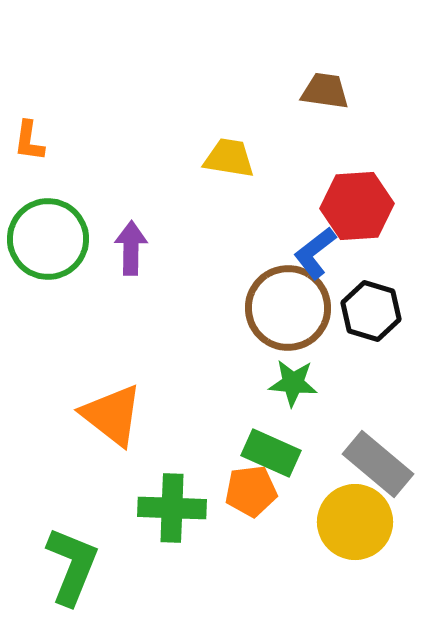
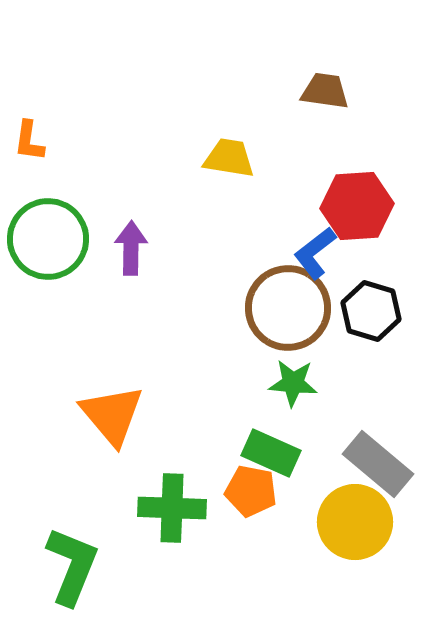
orange triangle: rotated 12 degrees clockwise
orange pentagon: rotated 18 degrees clockwise
